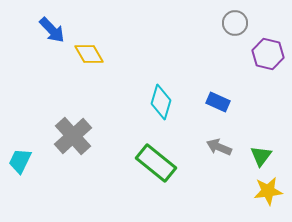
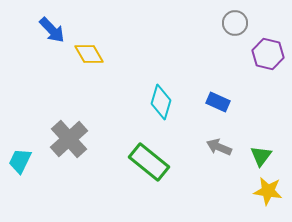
gray cross: moved 4 px left, 3 px down
green rectangle: moved 7 px left, 1 px up
yellow star: rotated 16 degrees clockwise
